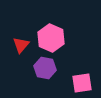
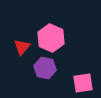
red triangle: moved 1 px right, 2 px down
pink square: moved 1 px right
